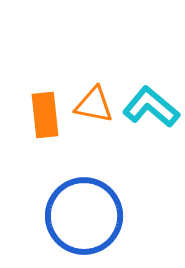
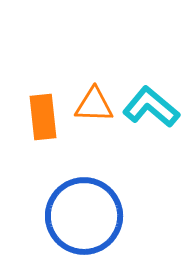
orange triangle: rotated 9 degrees counterclockwise
orange rectangle: moved 2 px left, 2 px down
